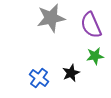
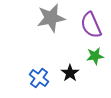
black star: moved 1 px left; rotated 12 degrees counterclockwise
